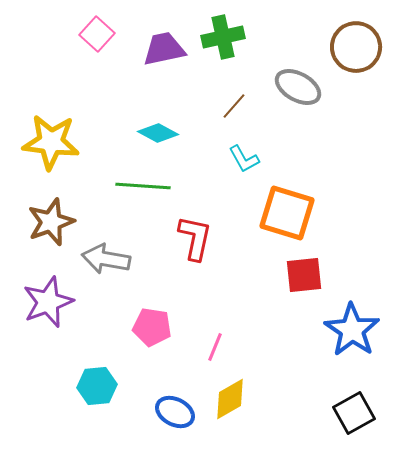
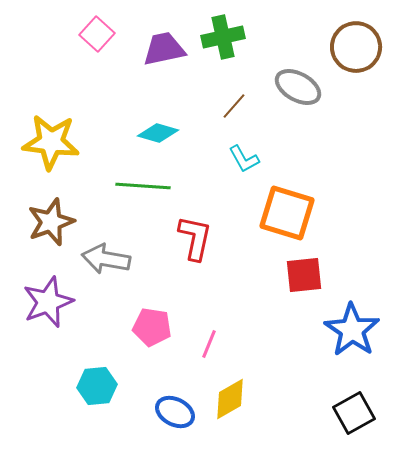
cyan diamond: rotated 12 degrees counterclockwise
pink line: moved 6 px left, 3 px up
